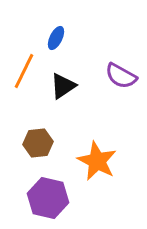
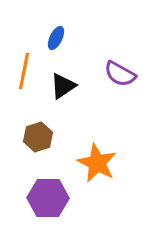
orange line: rotated 15 degrees counterclockwise
purple semicircle: moved 1 px left, 2 px up
brown hexagon: moved 6 px up; rotated 12 degrees counterclockwise
orange star: moved 2 px down
purple hexagon: rotated 12 degrees counterclockwise
